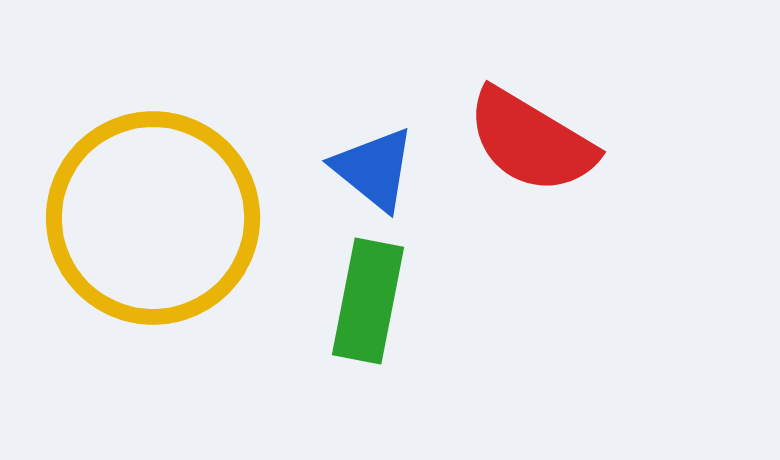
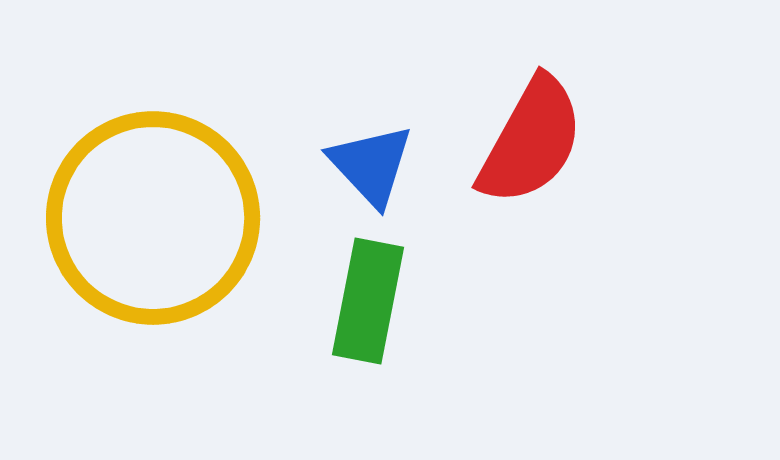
red semicircle: rotated 92 degrees counterclockwise
blue triangle: moved 3 px left, 4 px up; rotated 8 degrees clockwise
